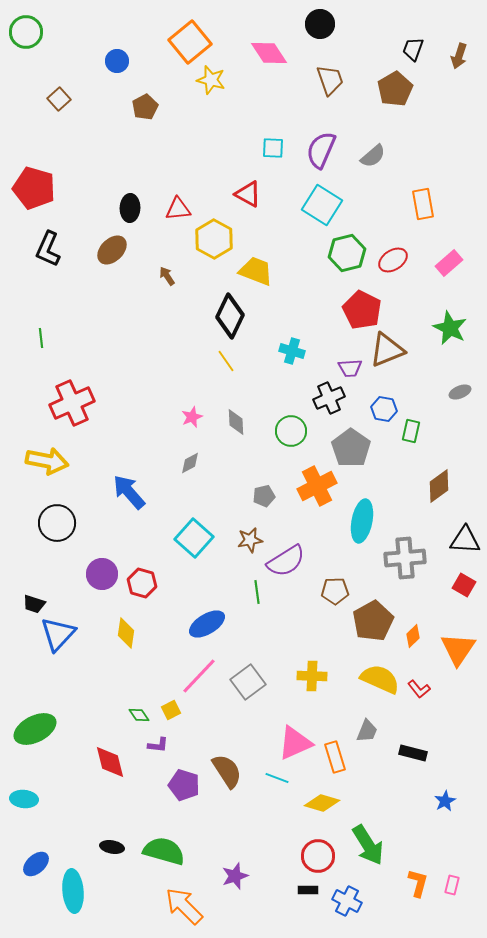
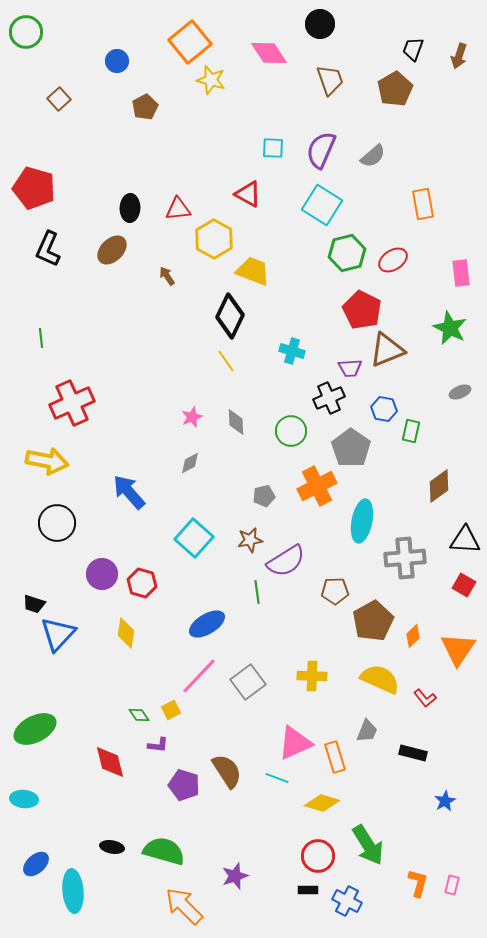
pink rectangle at (449, 263): moved 12 px right, 10 px down; rotated 56 degrees counterclockwise
yellow trapezoid at (256, 271): moved 3 px left
red L-shape at (419, 689): moved 6 px right, 9 px down
